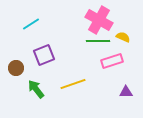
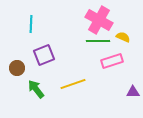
cyan line: rotated 54 degrees counterclockwise
brown circle: moved 1 px right
purple triangle: moved 7 px right
